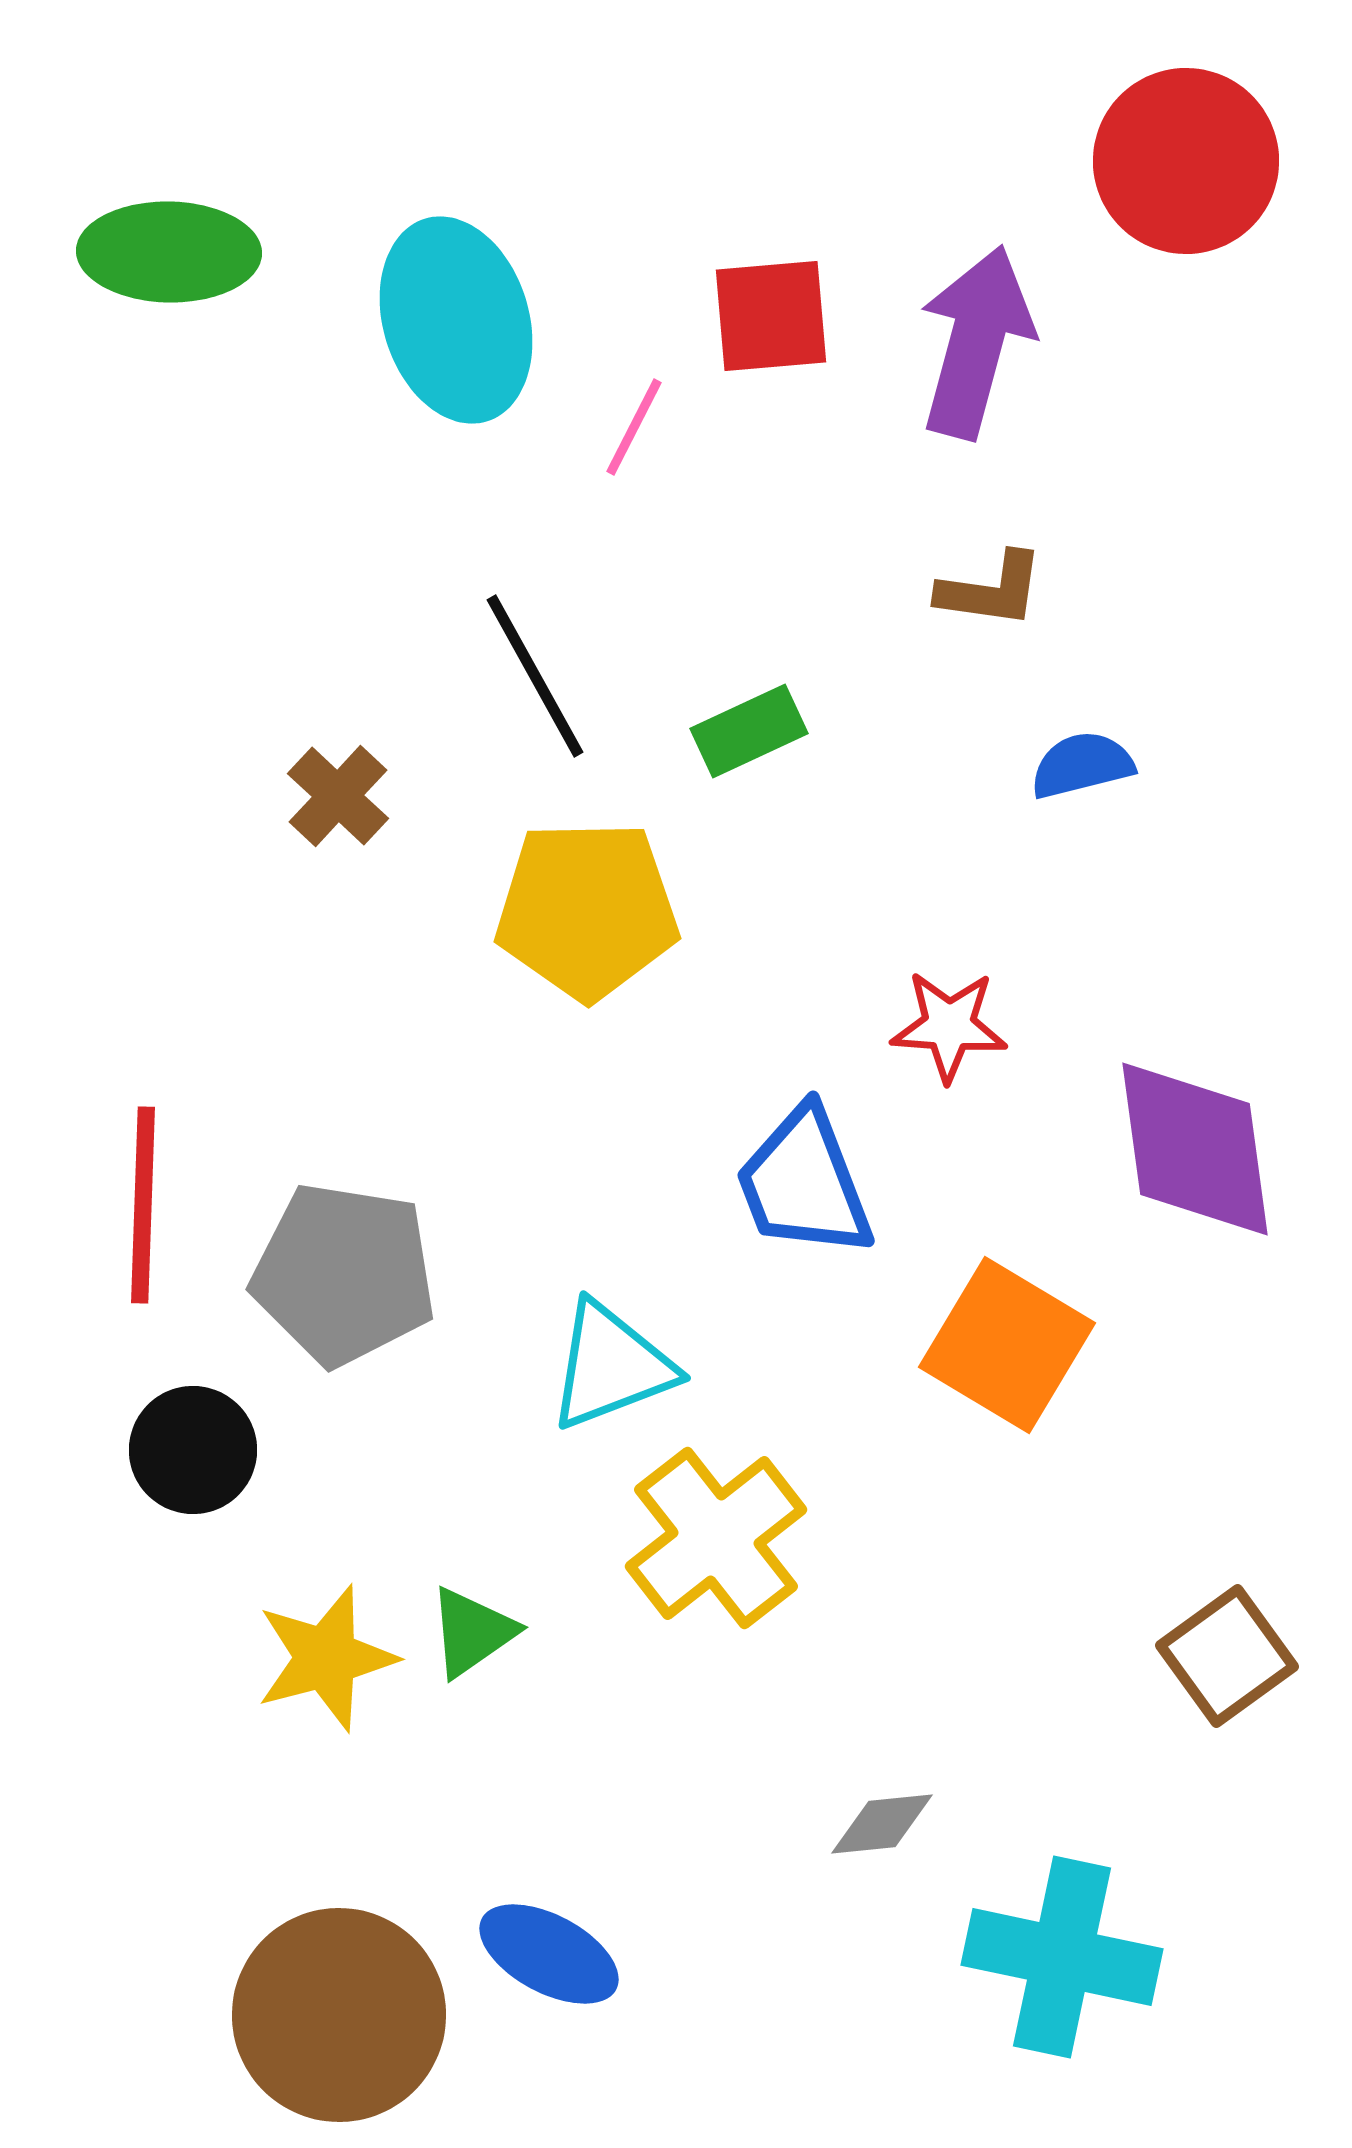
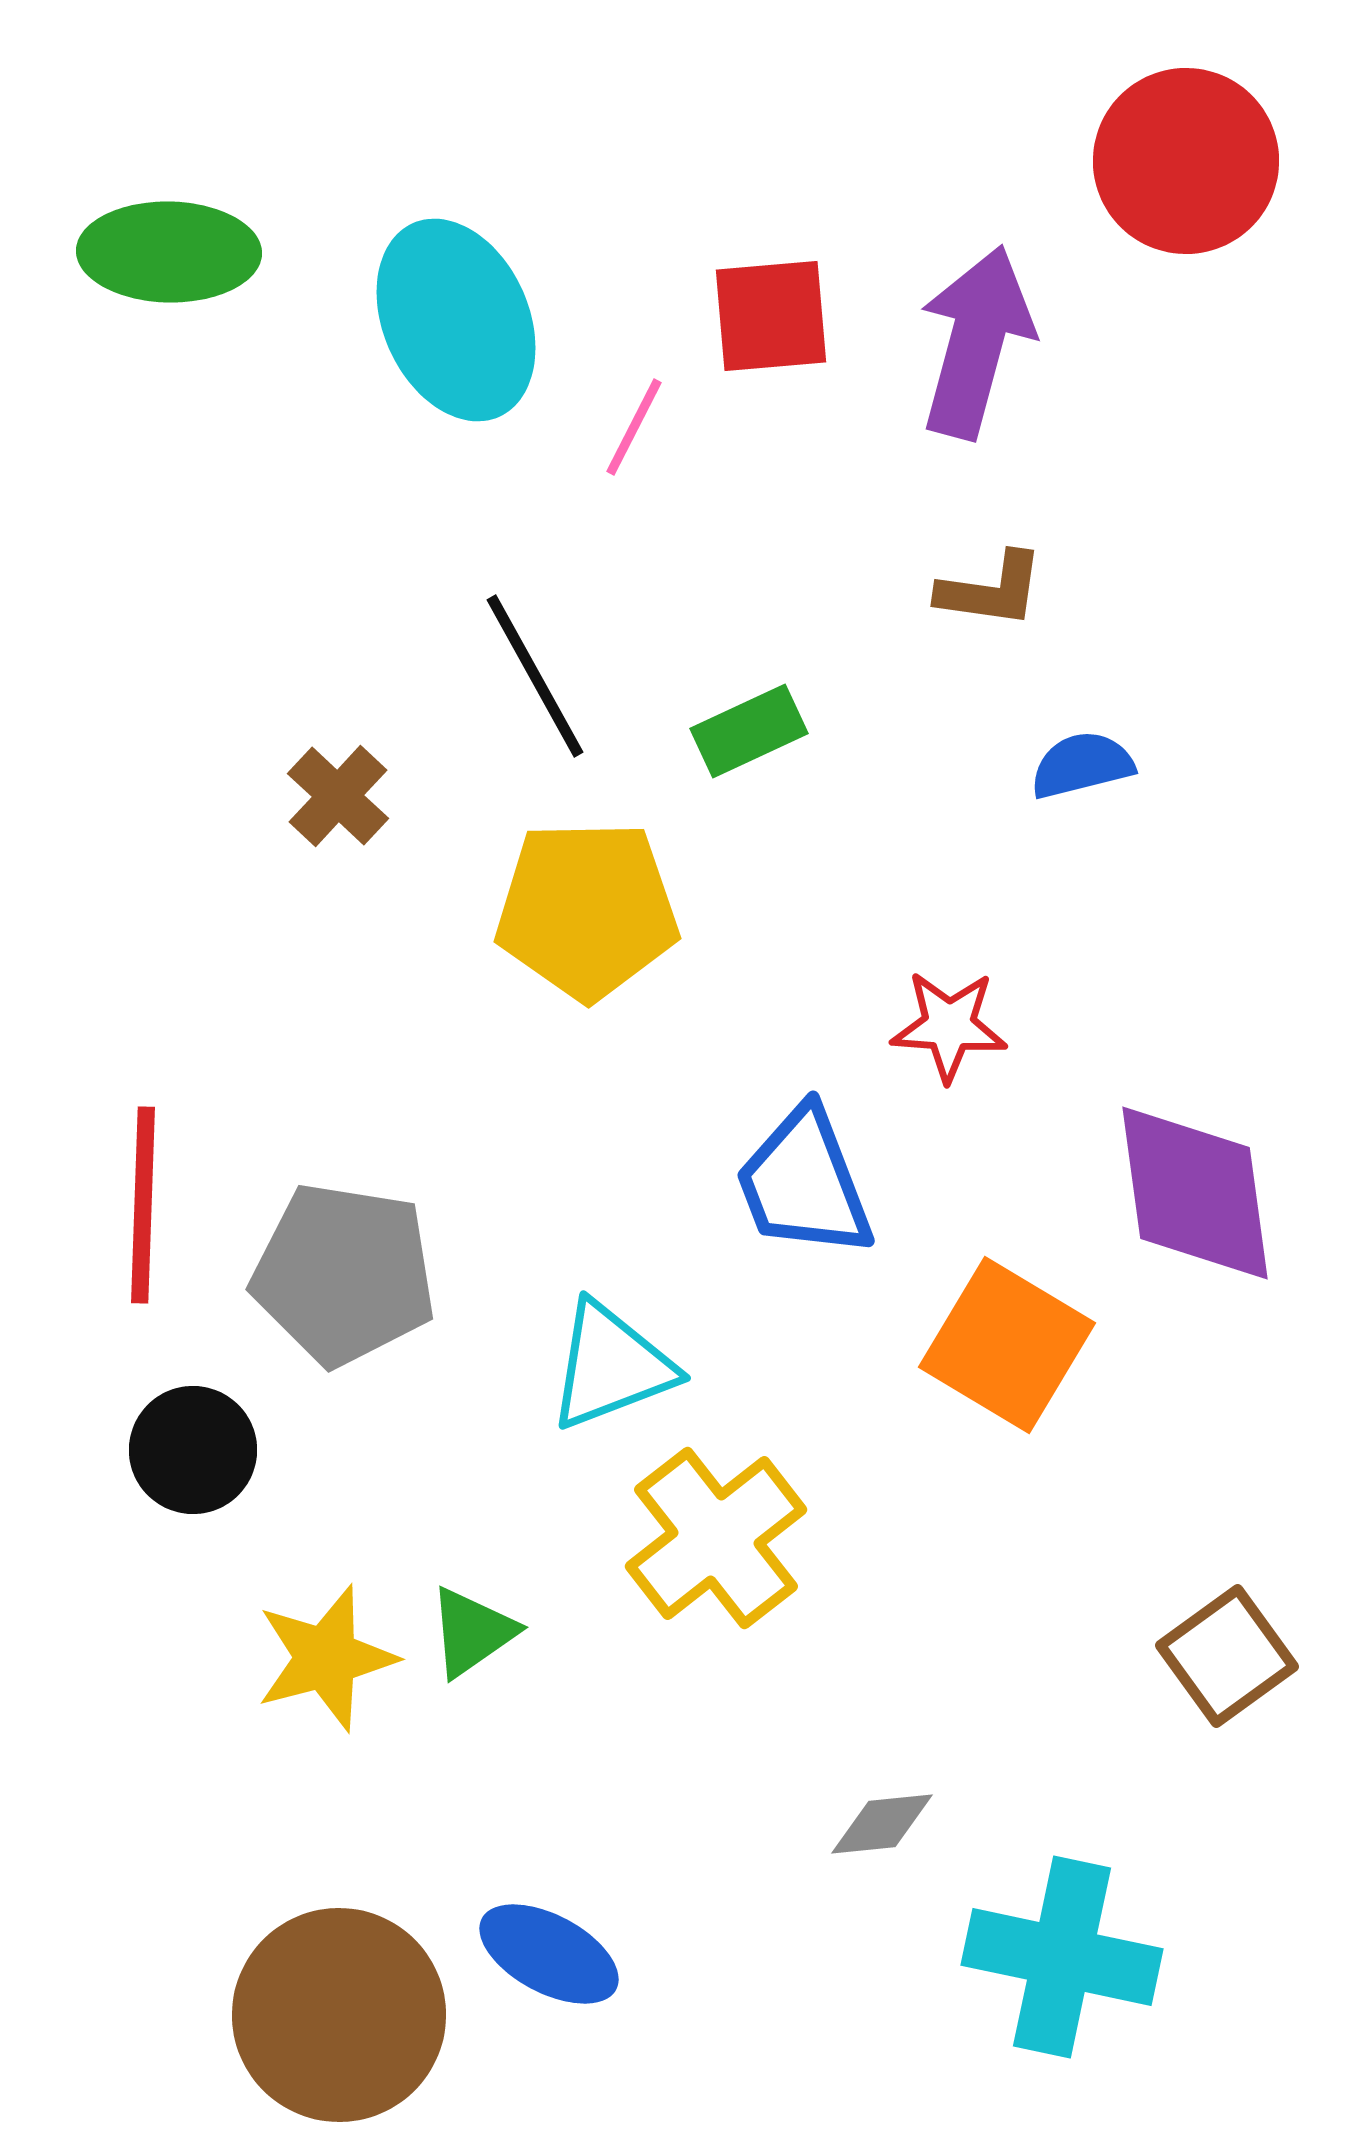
cyan ellipse: rotated 7 degrees counterclockwise
purple diamond: moved 44 px down
